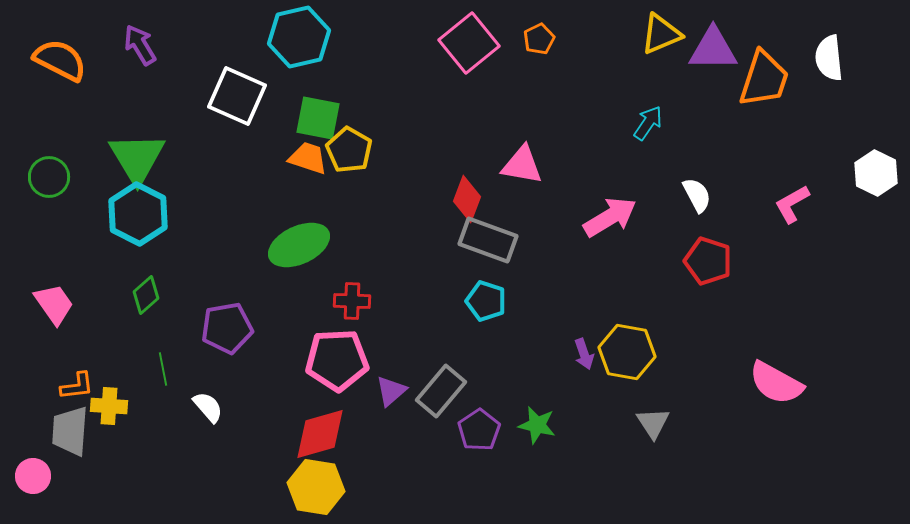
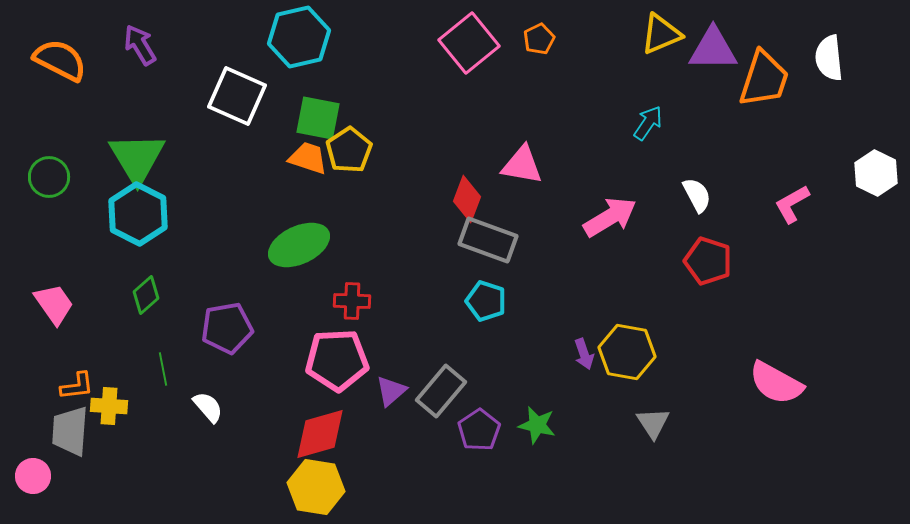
yellow pentagon at (349, 150): rotated 9 degrees clockwise
